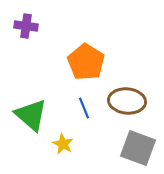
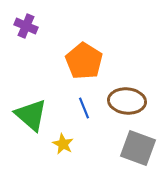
purple cross: rotated 15 degrees clockwise
orange pentagon: moved 2 px left, 1 px up
